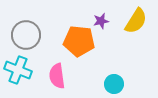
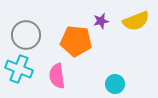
yellow semicircle: rotated 36 degrees clockwise
orange pentagon: moved 3 px left
cyan cross: moved 1 px right, 1 px up
cyan circle: moved 1 px right
